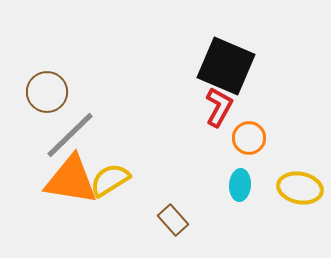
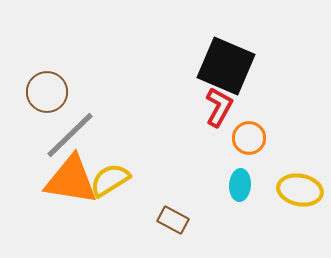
yellow ellipse: moved 2 px down
brown rectangle: rotated 20 degrees counterclockwise
